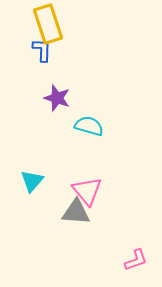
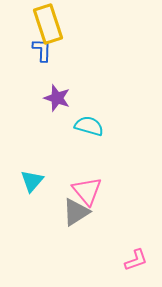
gray triangle: rotated 36 degrees counterclockwise
